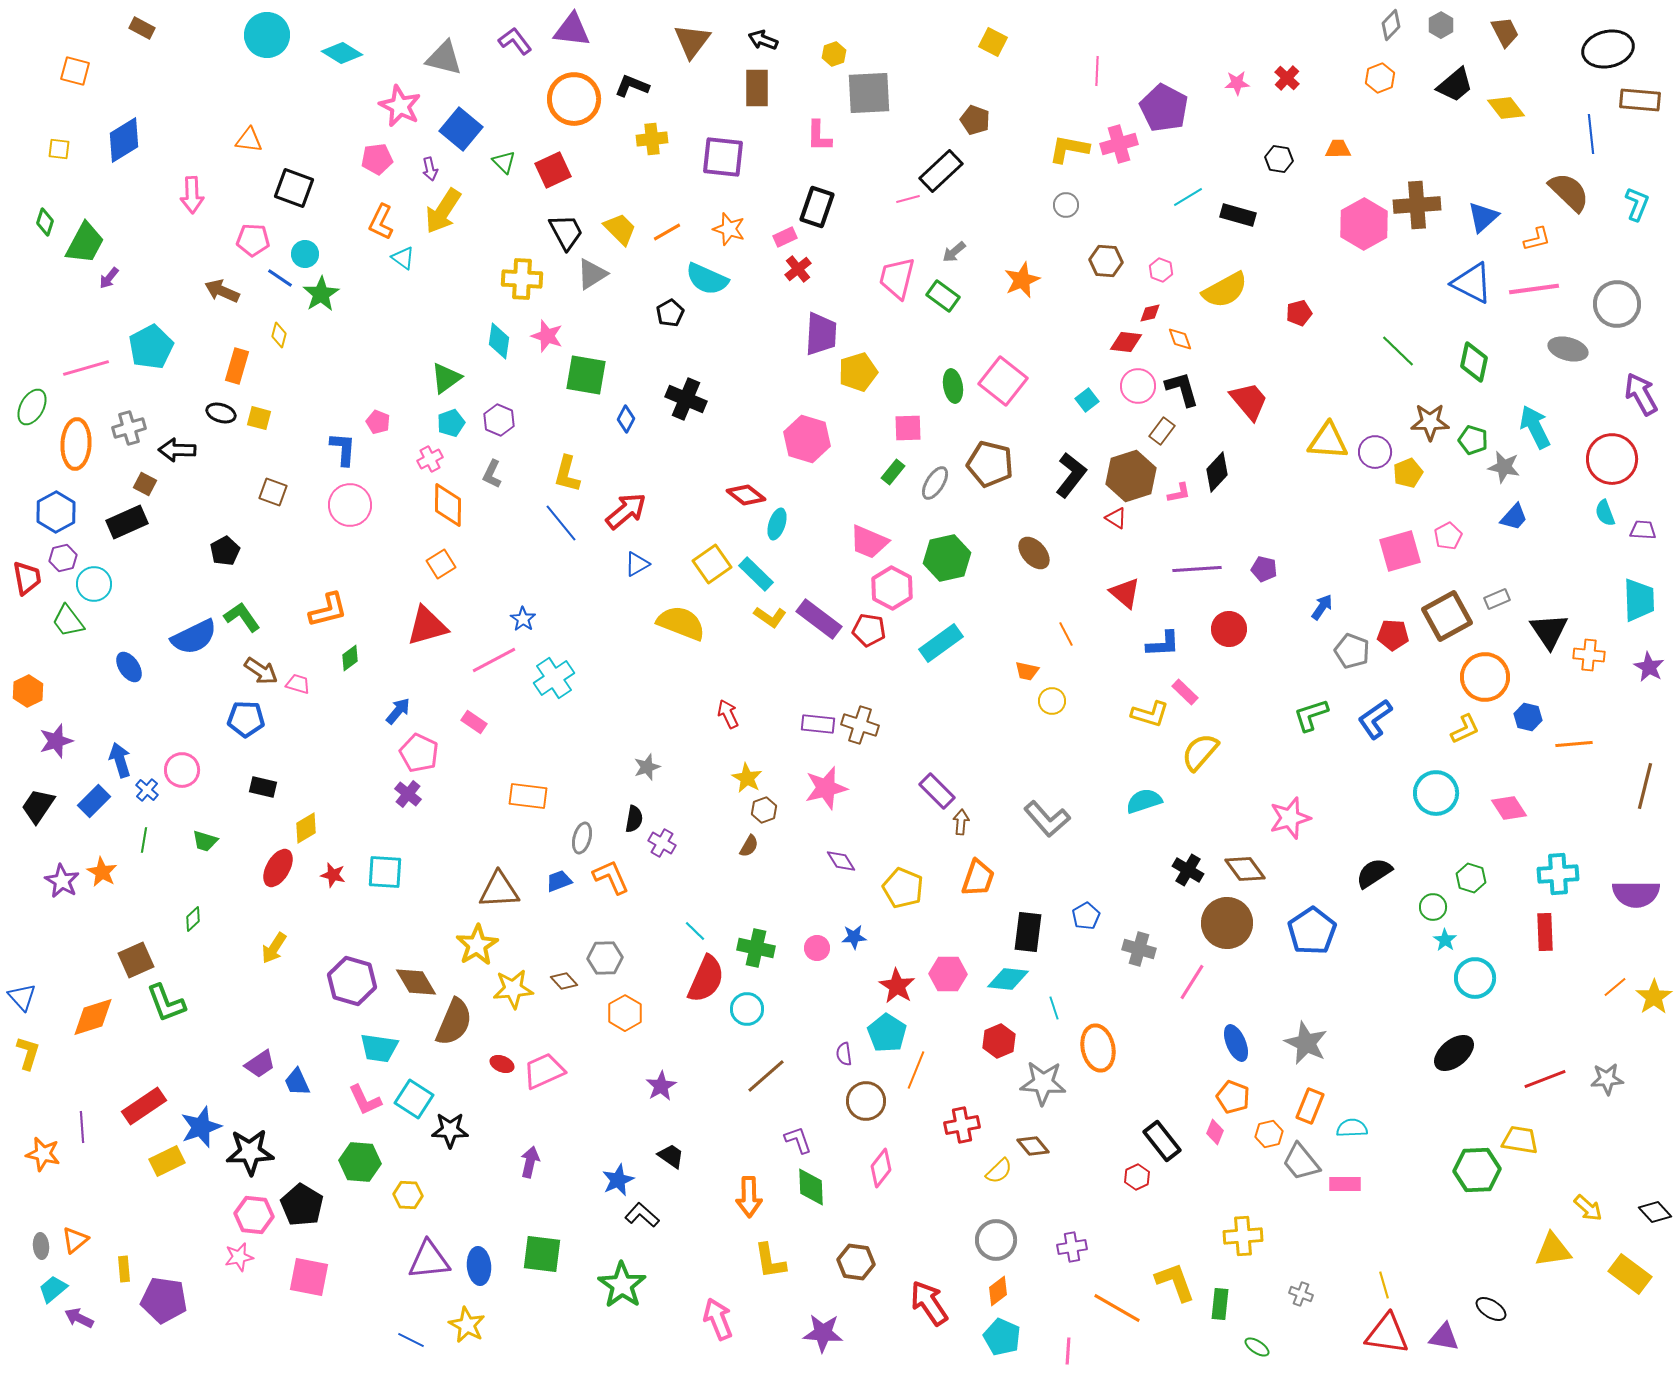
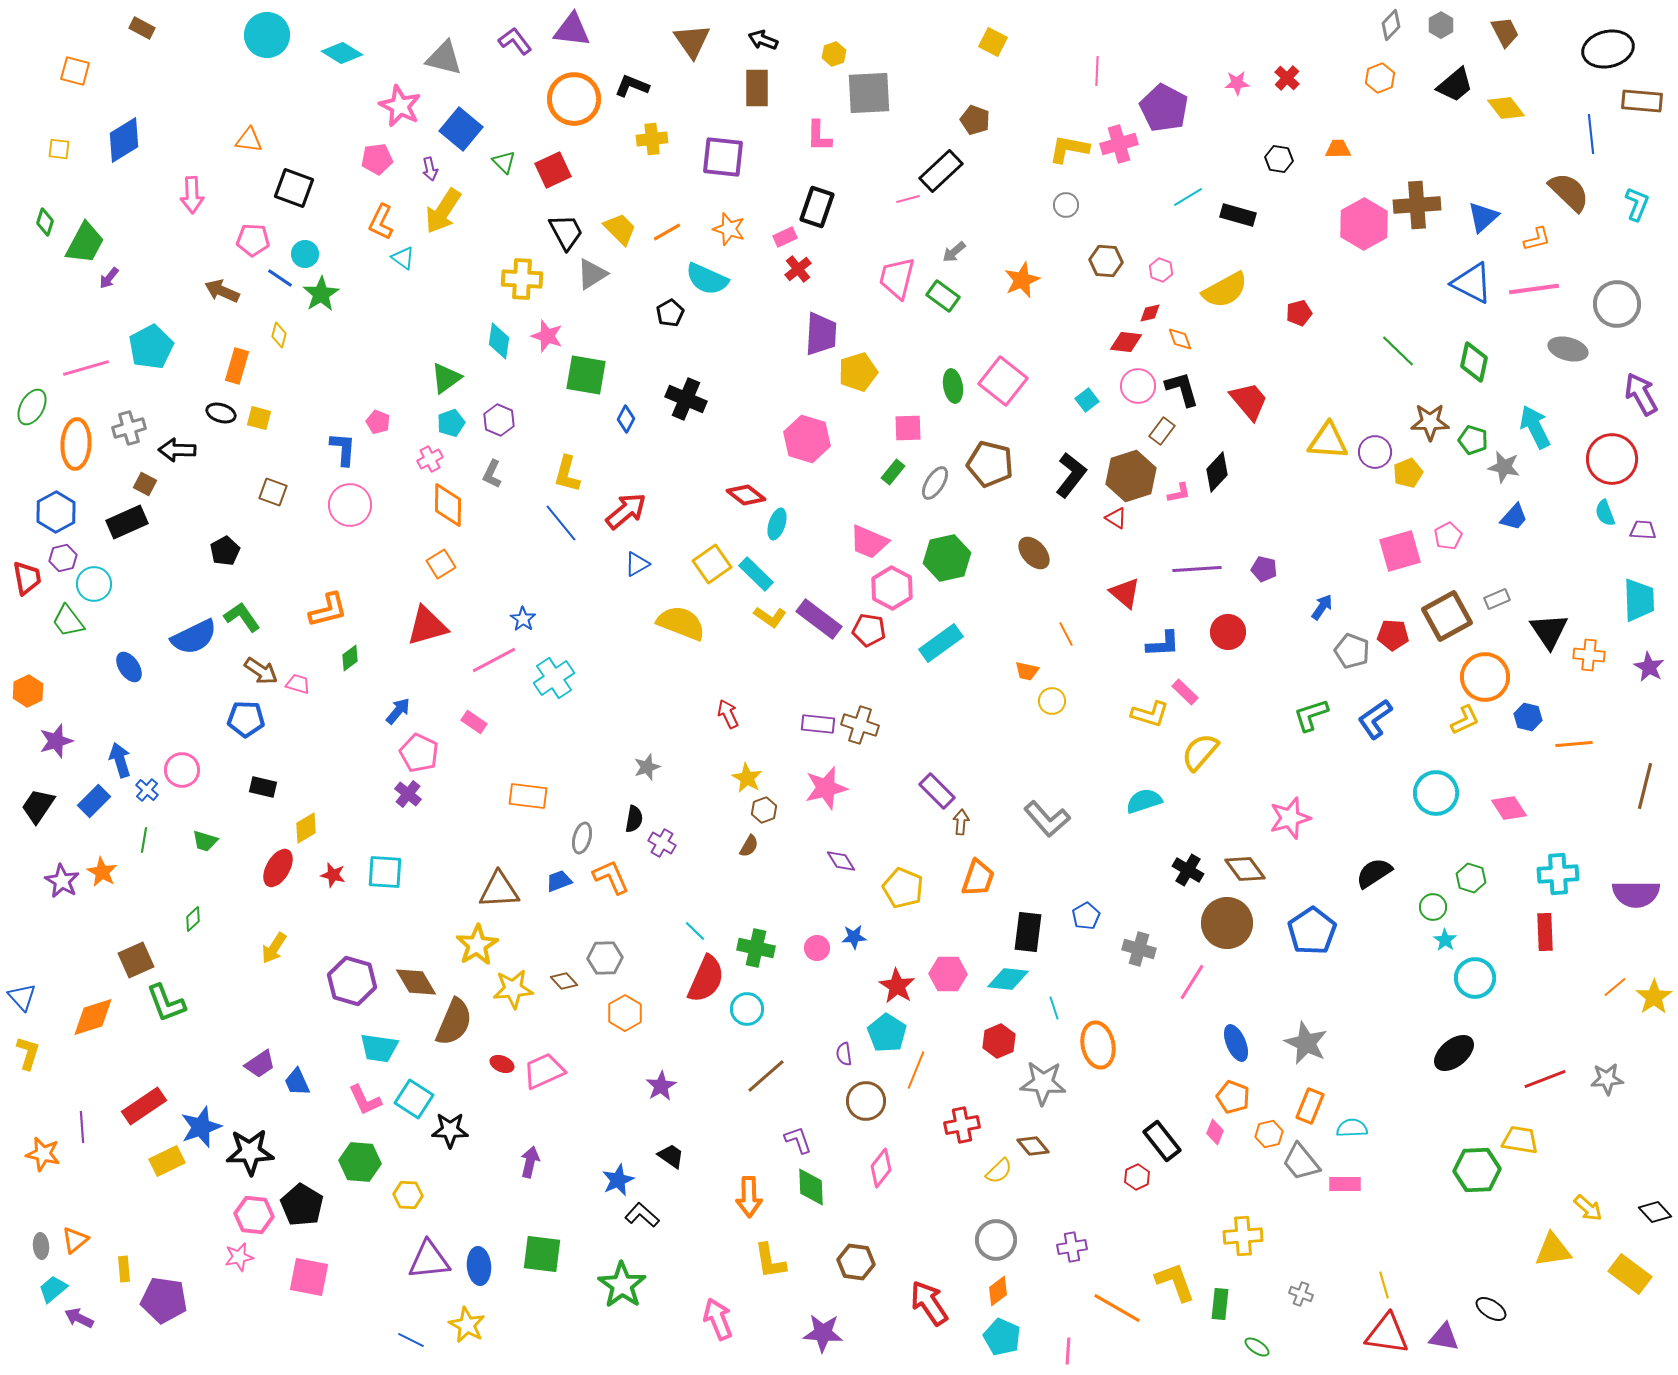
brown triangle at (692, 41): rotated 12 degrees counterclockwise
brown rectangle at (1640, 100): moved 2 px right, 1 px down
red circle at (1229, 629): moved 1 px left, 3 px down
yellow L-shape at (1465, 729): moved 9 px up
orange ellipse at (1098, 1048): moved 3 px up
